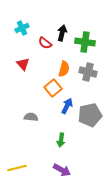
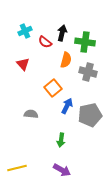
cyan cross: moved 3 px right, 3 px down
red semicircle: moved 1 px up
orange semicircle: moved 2 px right, 9 px up
gray semicircle: moved 3 px up
